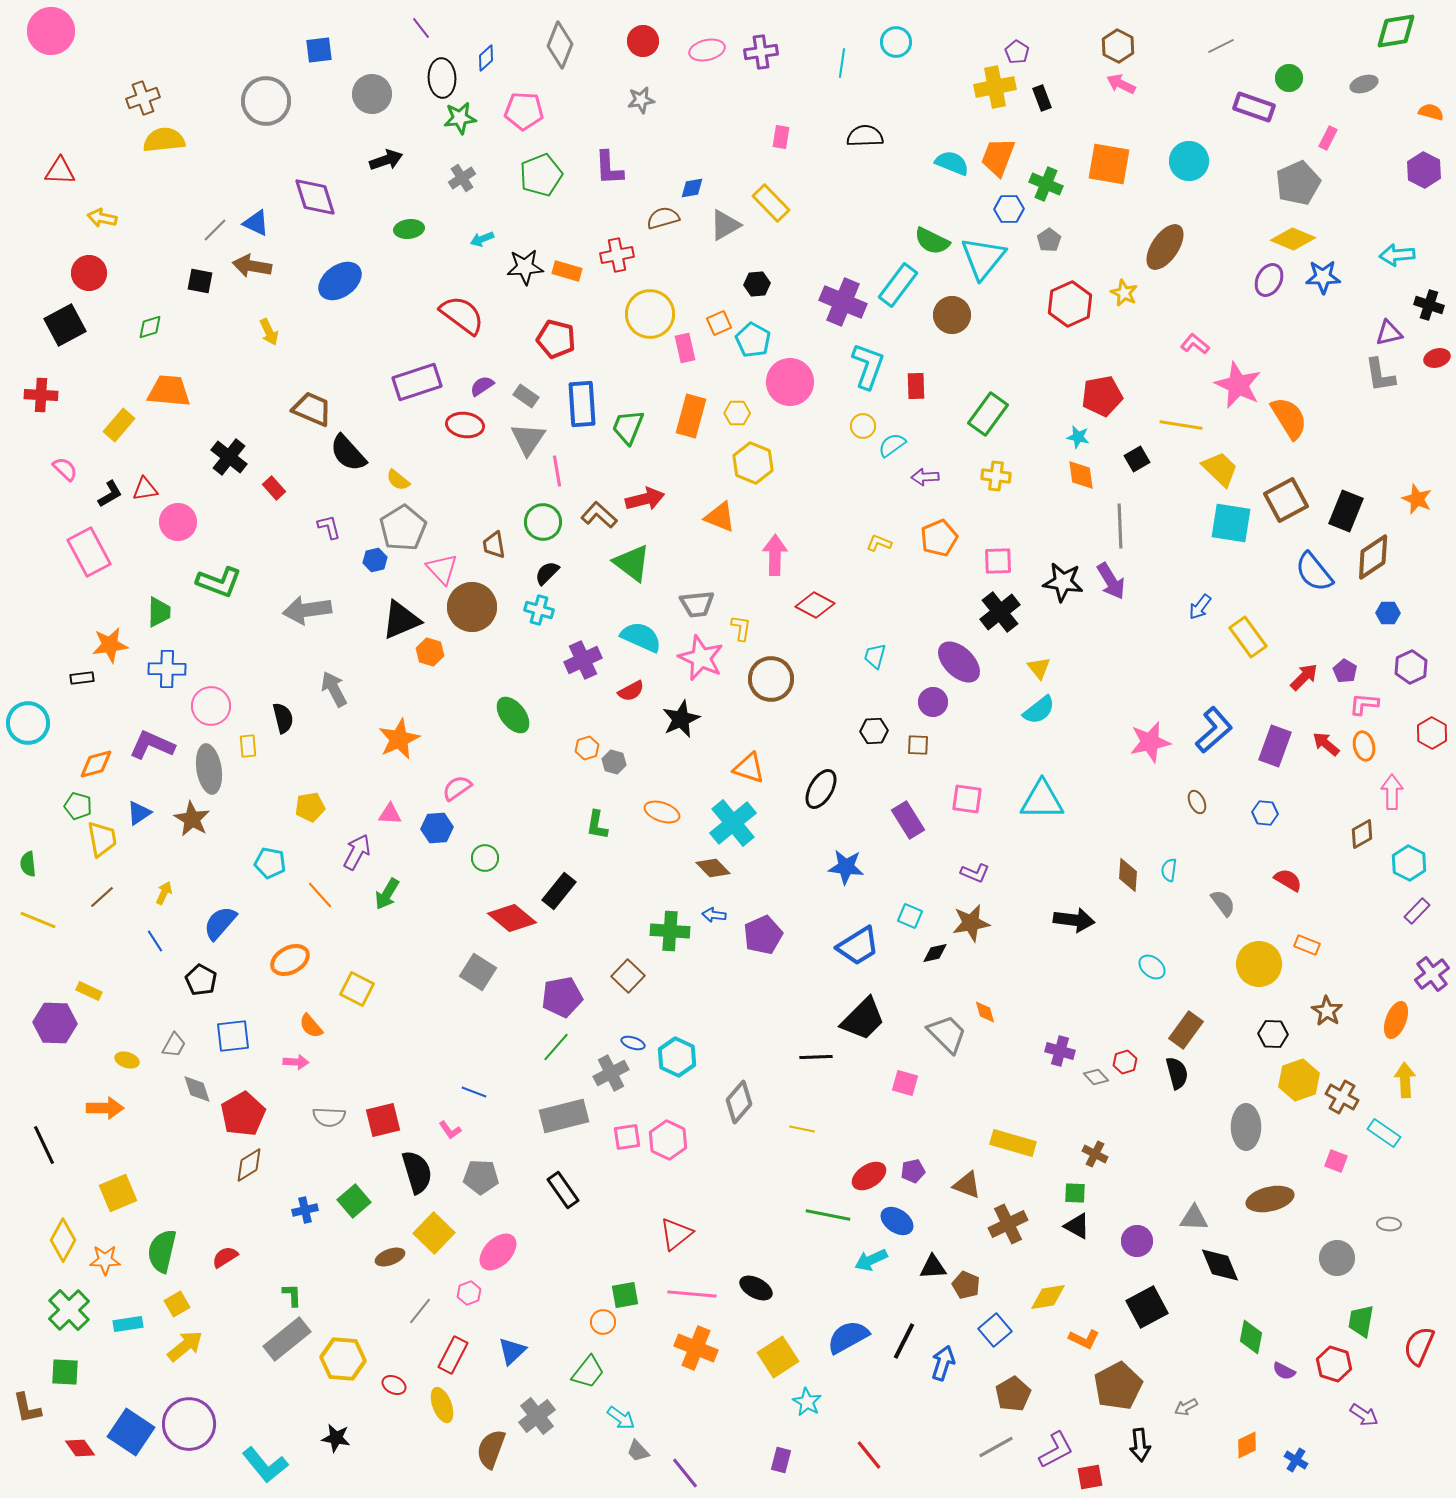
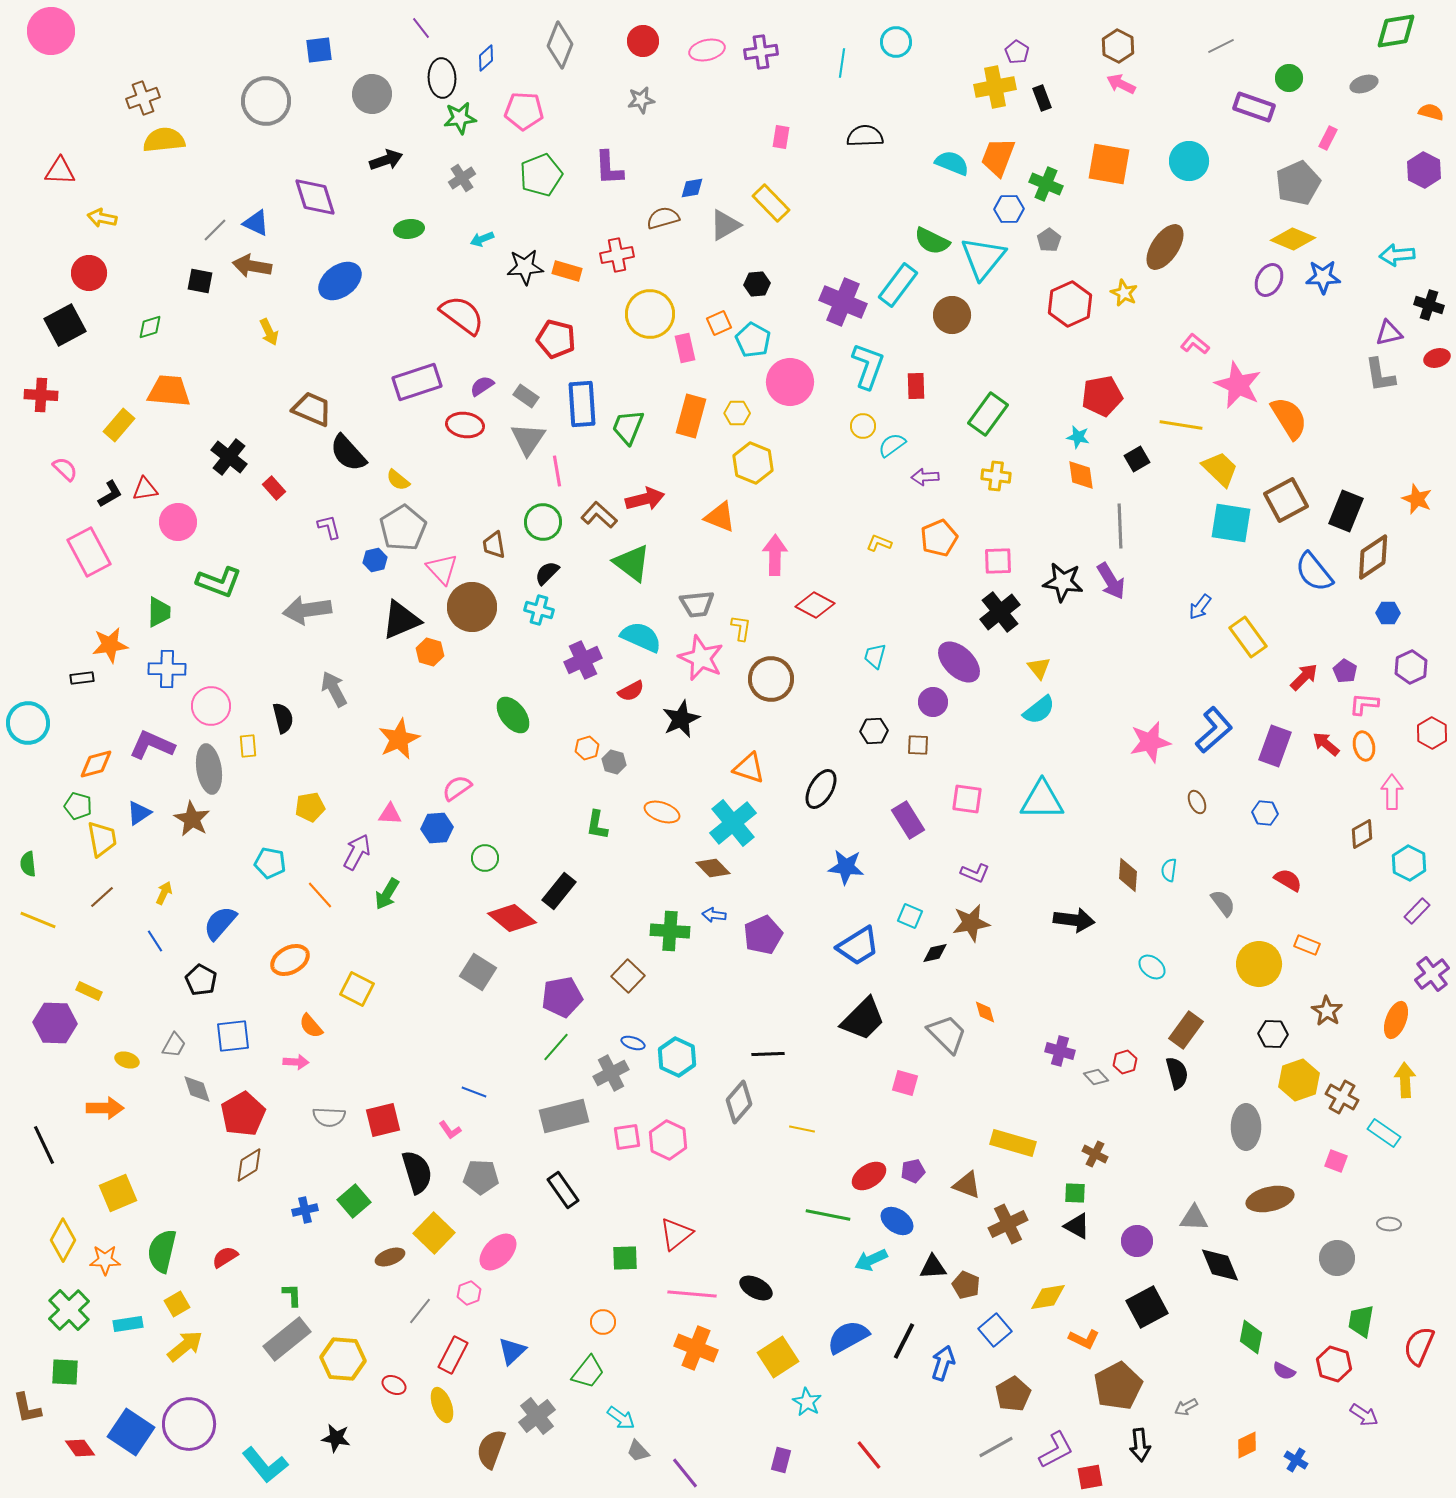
black line at (816, 1057): moved 48 px left, 3 px up
green square at (625, 1295): moved 37 px up; rotated 8 degrees clockwise
